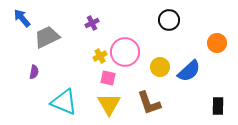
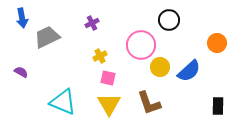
blue arrow: rotated 150 degrees counterclockwise
pink circle: moved 16 px right, 7 px up
purple semicircle: moved 13 px left; rotated 72 degrees counterclockwise
cyan triangle: moved 1 px left
